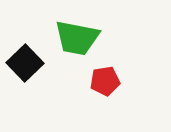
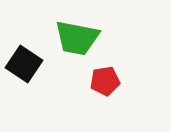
black square: moved 1 px left, 1 px down; rotated 12 degrees counterclockwise
